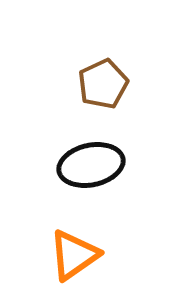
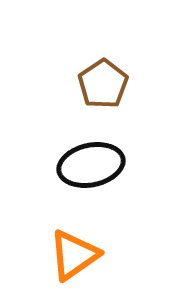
brown pentagon: rotated 9 degrees counterclockwise
